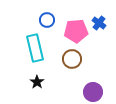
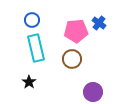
blue circle: moved 15 px left
cyan rectangle: moved 1 px right
black star: moved 8 px left
